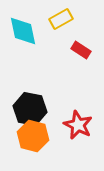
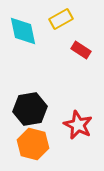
black hexagon: rotated 20 degrees counterclockwise
orange hexagon: moved 8 px down
